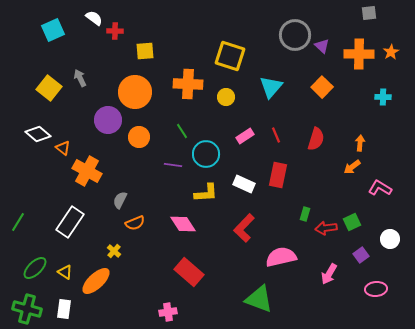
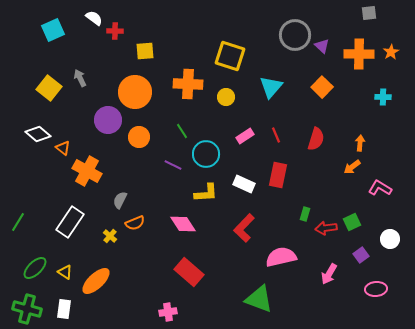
purple line at (173, 165): rotated 18 degrees clockwise
yellow cross at (114, 251): moved 4 px left, 15 px up
